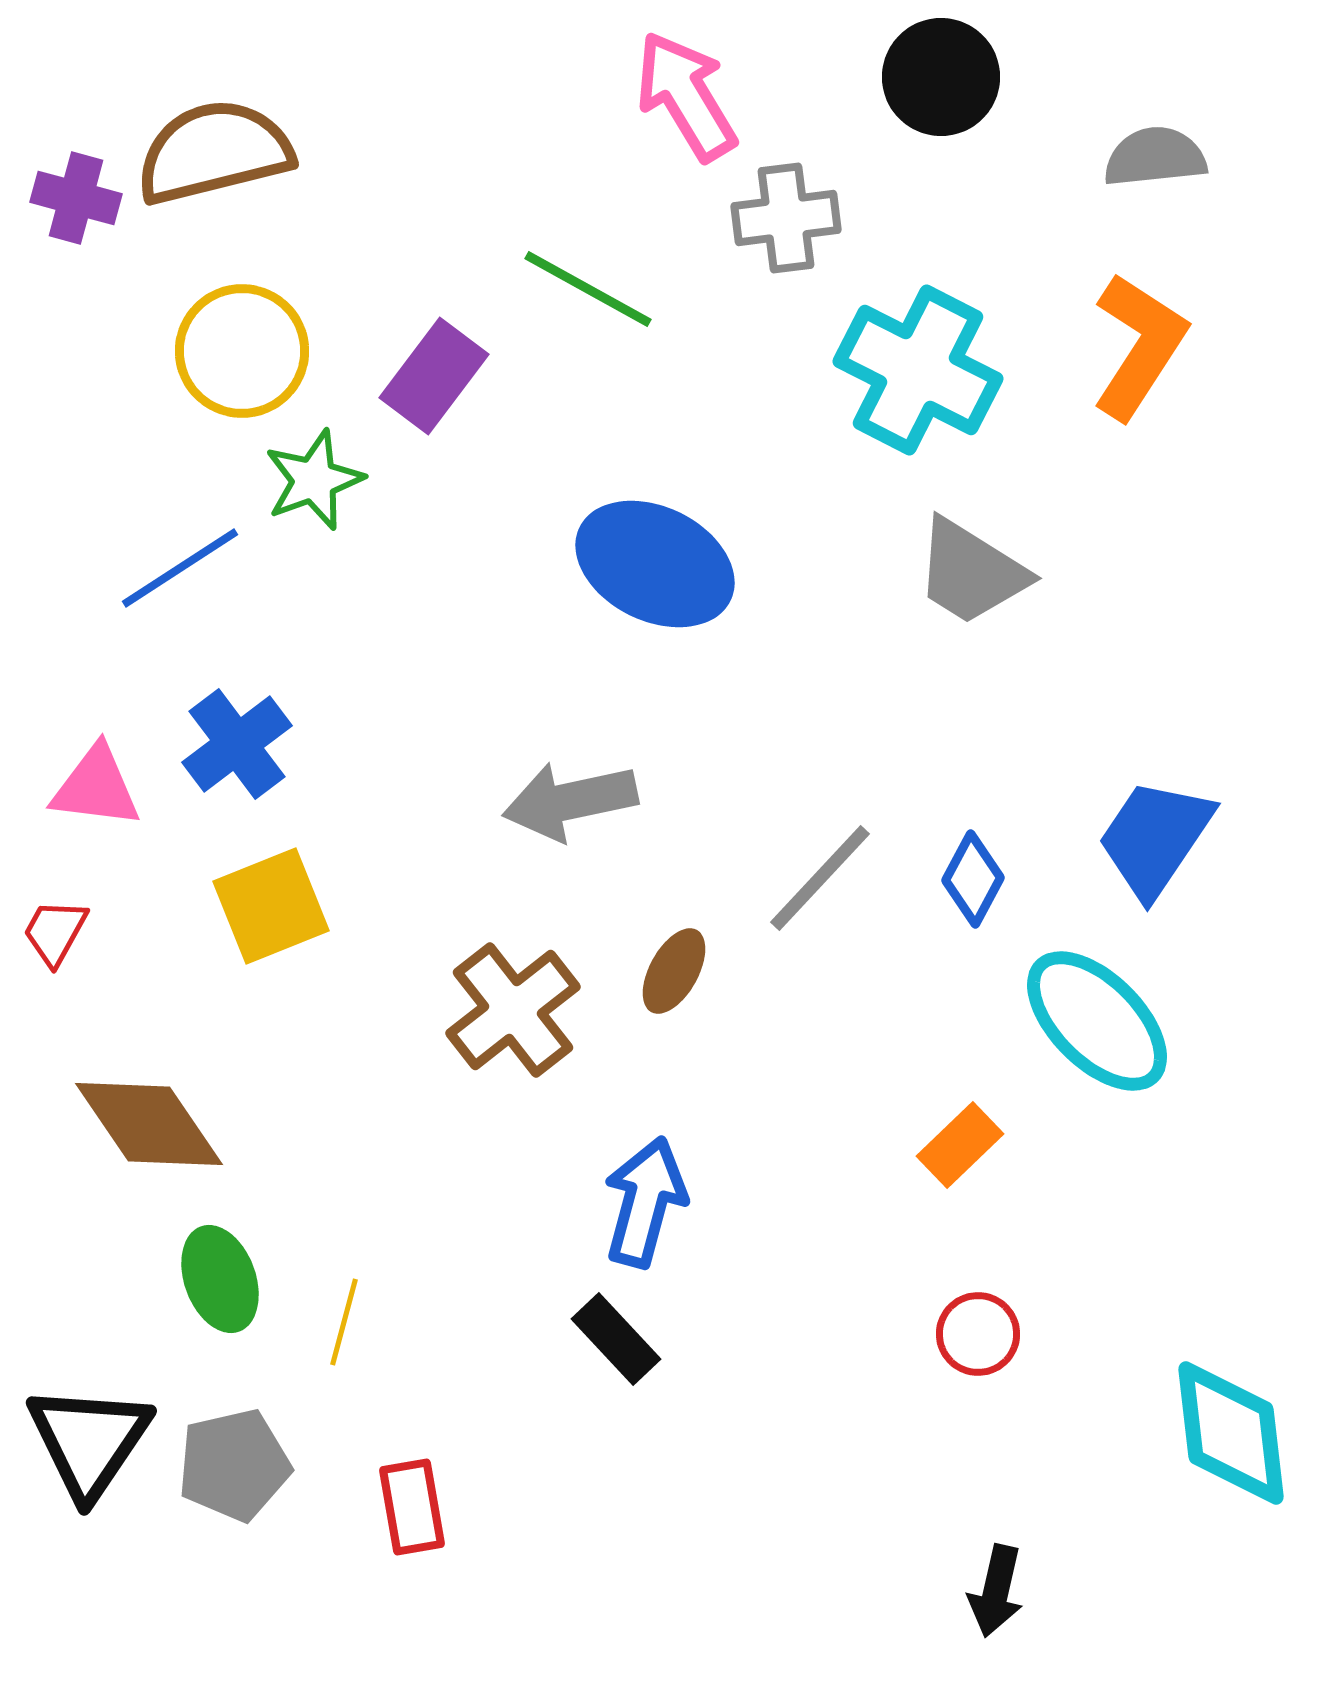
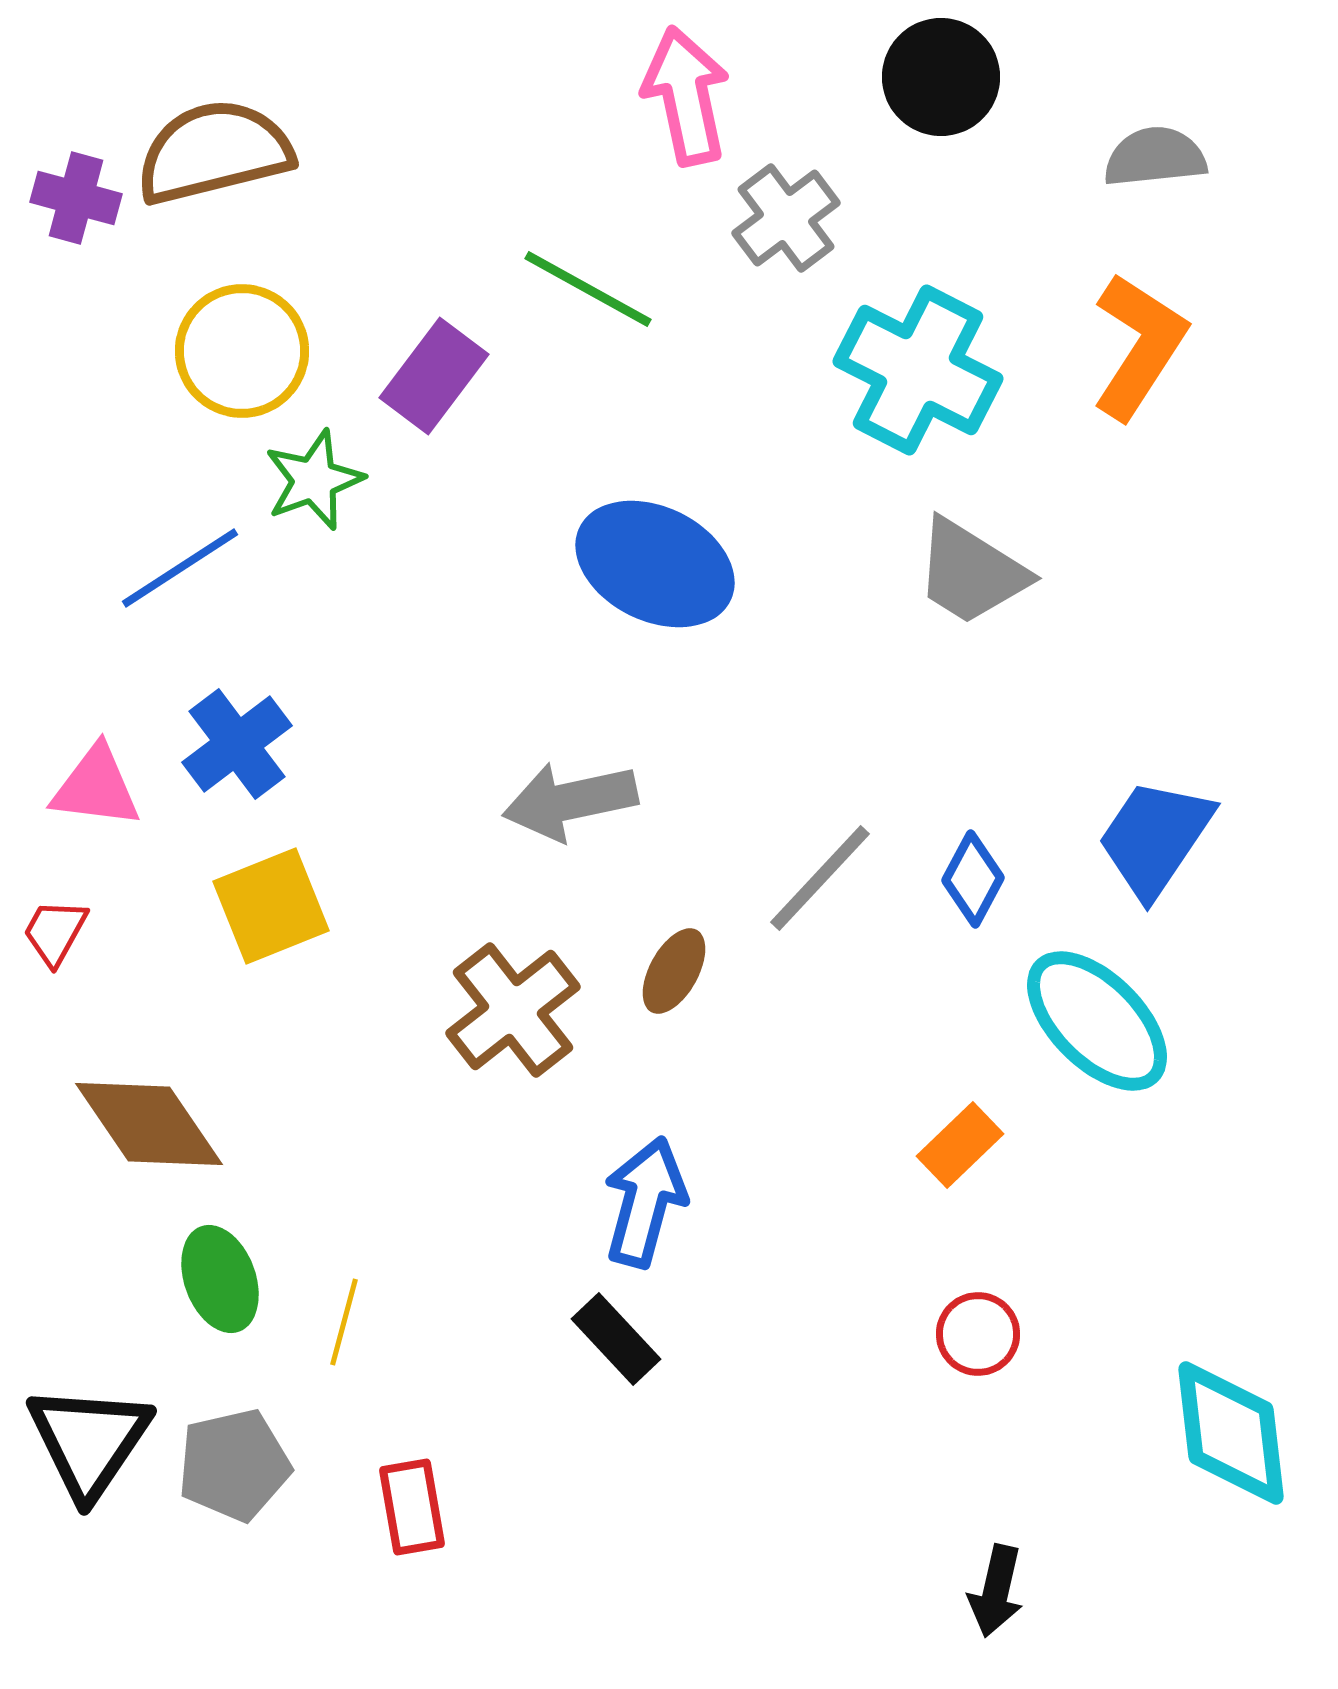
pink arrow: rotated 19 degrees clockwise
gray cross: rotated 30 degrees counterclockwise
